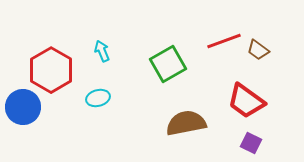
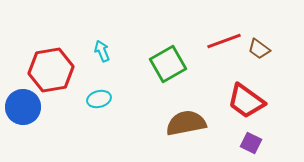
brown trapezoid: moved 1 px right, 1 px up
red hexagon: rotated 21 degrees clockwise
cyan ellipse: moved 1 px right, 1 px down
